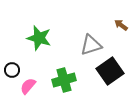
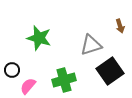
brown arrow: moved 1 px left, 1 px down; rotated 144 degrees counterclockwise
